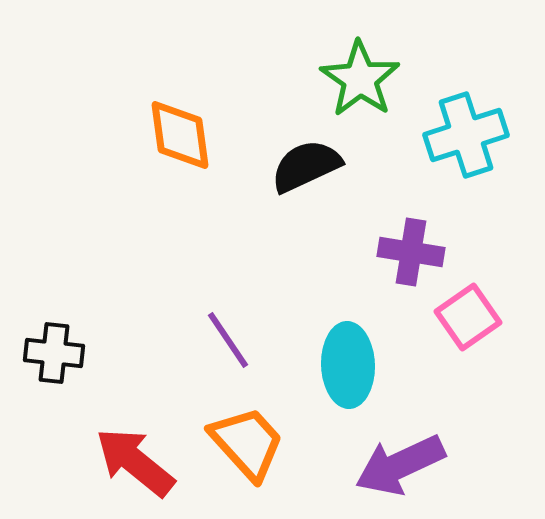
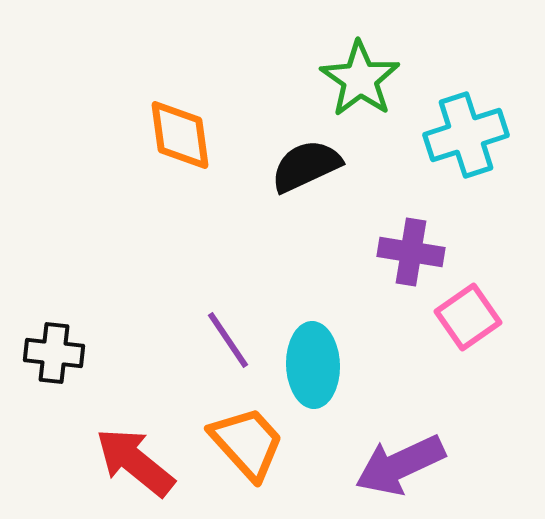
cyan ellipse: moved 35 px left
